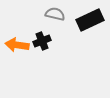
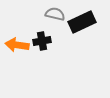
black rectangle: moved 8 px left, 2 px down
black cross: rotated 12 degrees clockwise
